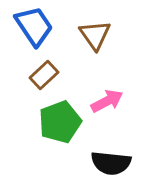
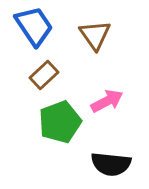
black semicircle: moved 1 px down
